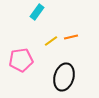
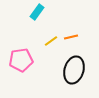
black ellipse: moved 10 px right, 7 px up
